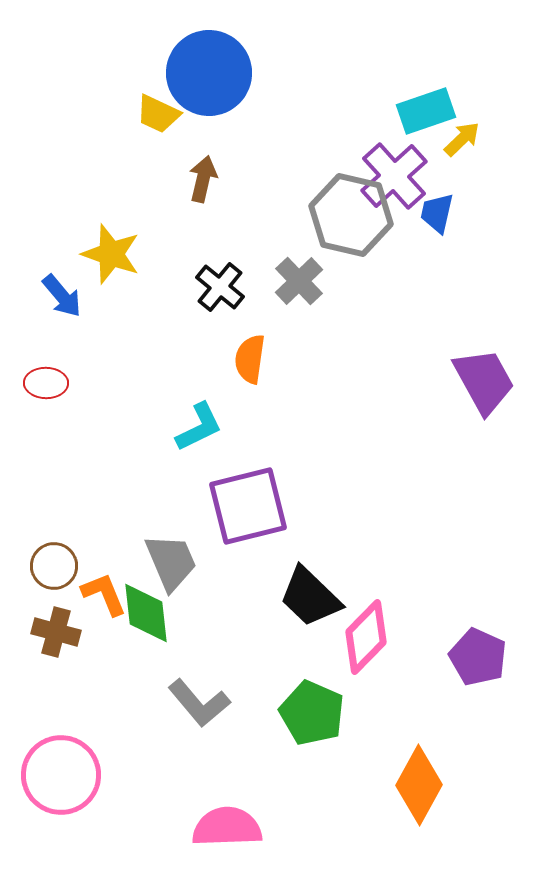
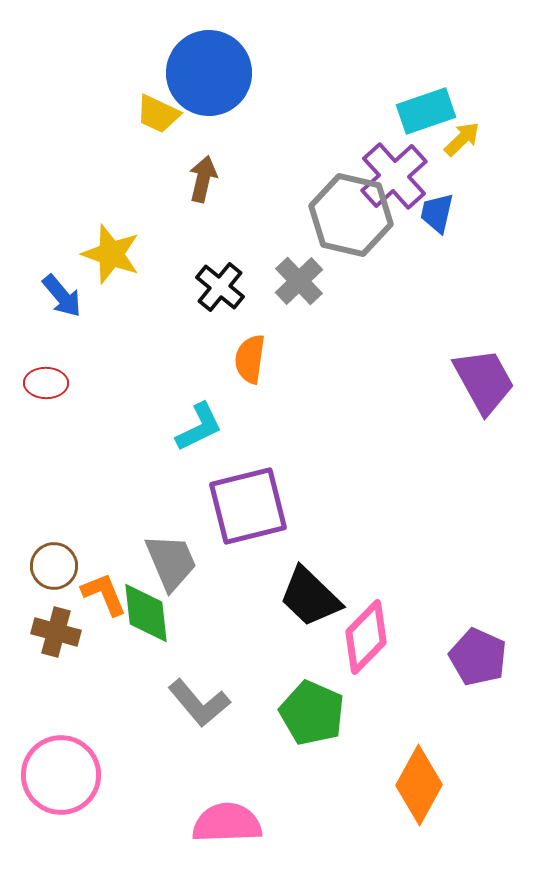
pink semicircle: moved 4 px up
